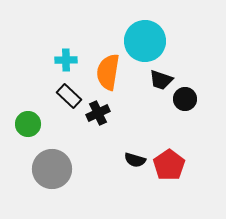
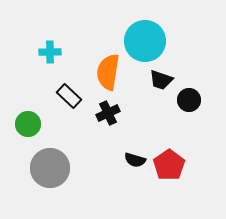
cyan cross: moved 16 px left, 8 px up
black circle: moved 4 px right, 1 px down
black cross: moved 10 px right
gray circle: moved 2 px left, 1 px up
